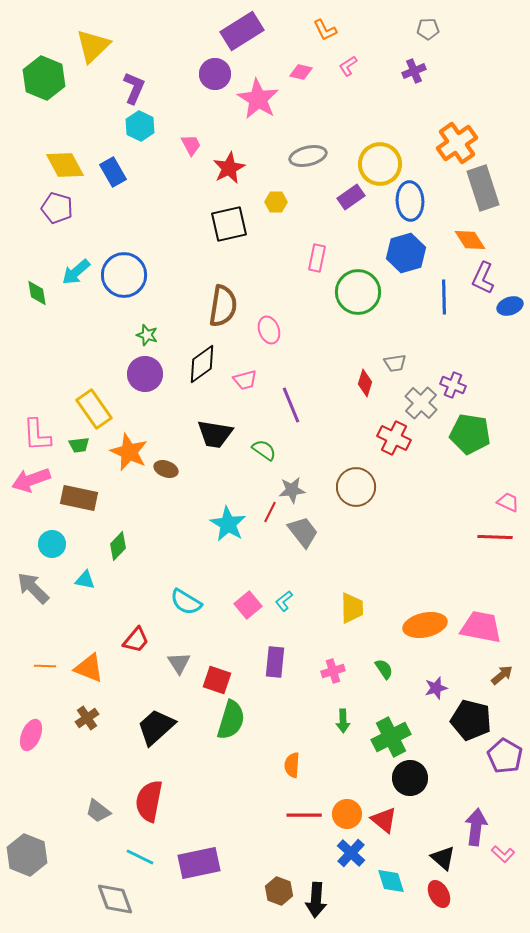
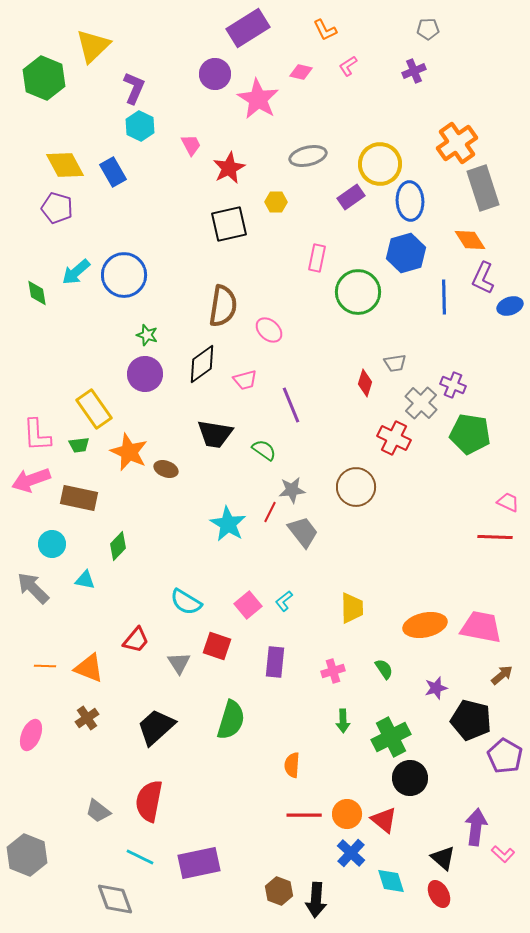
purple rectangle at (242, 31): moved 6 px right, 3 px up
pink ellipse at (269, 330): rotated 28 degrees counterclockwise
red square at (217, 680): moved 34 px up
